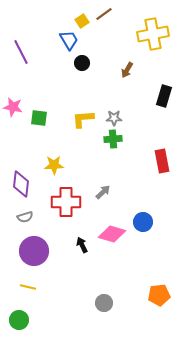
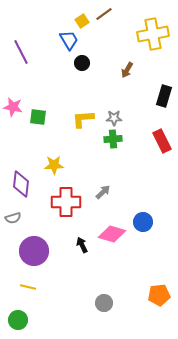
green square: moved 1 px left, 1 px up
red rectangle: moved 20 px up; rotated 15 degrees counterclockwise
gray semicircle: moved 12 px left, 1 px down
green circle: moved 1 px left
